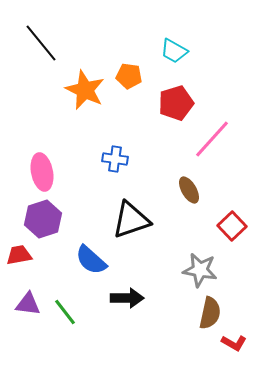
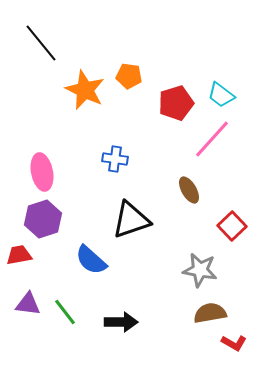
cyan trapezoid: moved 47 px right, 44 px down; rotated 8 degrees clockwise
black arrow: moved 6 px left, 24 px down
brown semicircle: rotated 112 degrees counterclockwise
